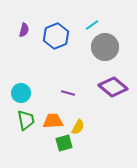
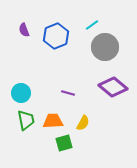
purple semicircle: rotated 144 degrees clockwise
yellow semicircle: moved 5 px right, 4 px up
